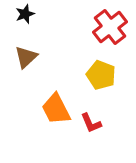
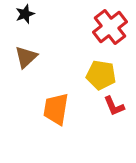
yellow pentagon: rotated 12 degrees counterclockwise
orange trapezoid: rotated 36 degrees clockwise
red L-shape: moved 23 px right, 17 px up
